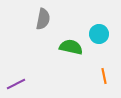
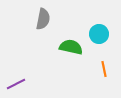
orange line: moved 7 px up
